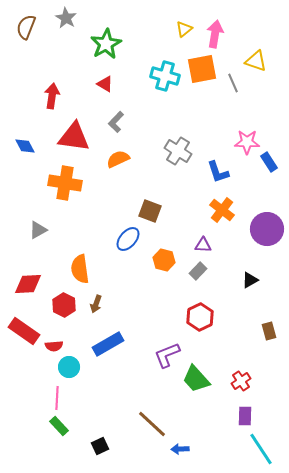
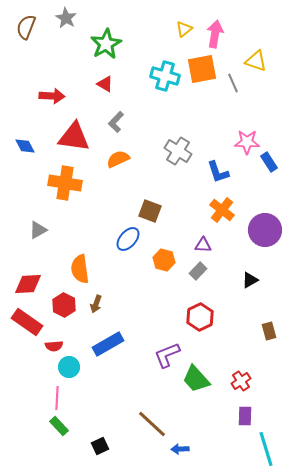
red arrow at (52, 96): rotated 85 degrees clockwise
purple circle at (267, 229): moved 2 px left, 1 px down
red rectangle at (24, 331): moved 3 px right, 9 px up
cyan line at (261, 449): moved 5 px right; rotated 16 degrees clockwise
